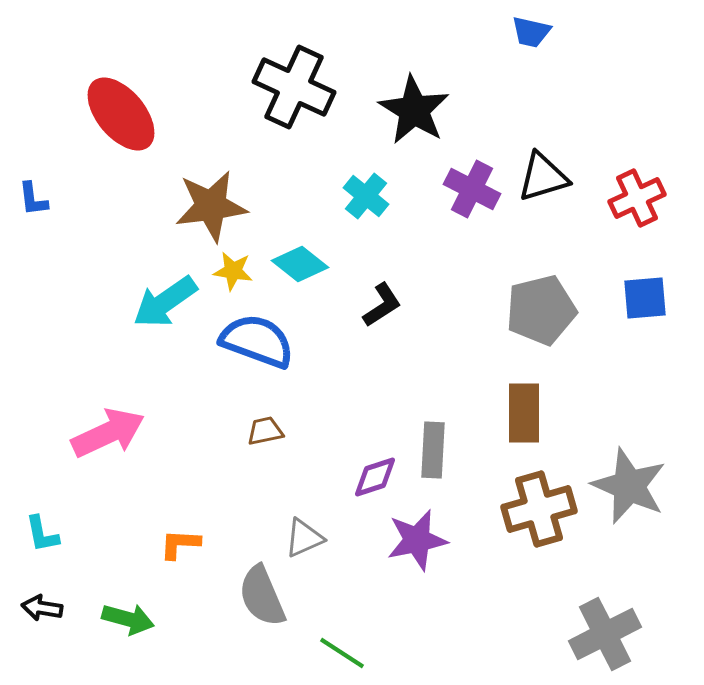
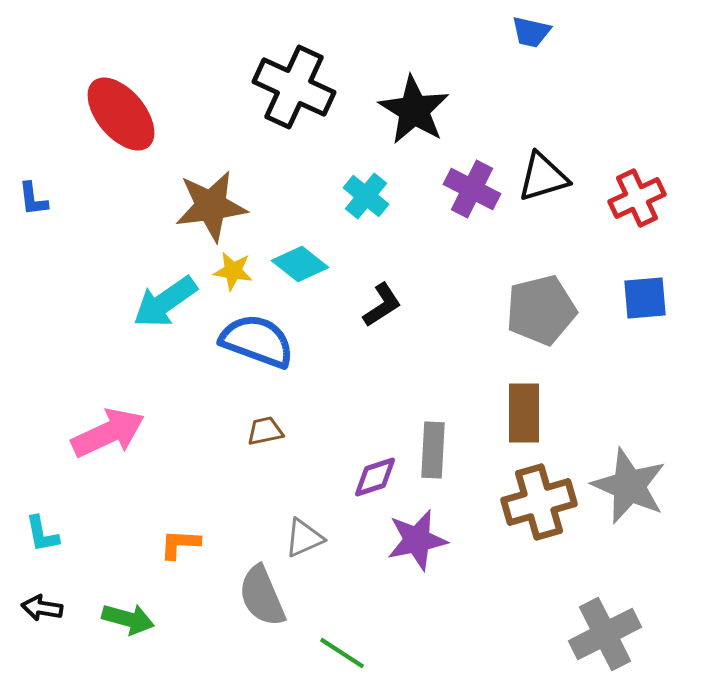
brown cross: moved 7 px up
